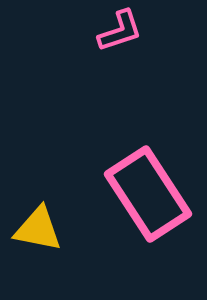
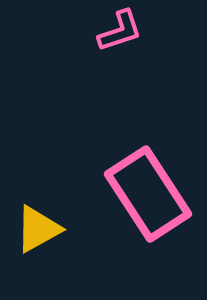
yellow triangle: rotated 40 degrees counterclockwise
